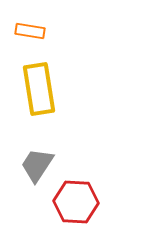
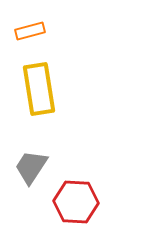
orange rectangle: rotated 24 degrees counterclockwise
gray trapezoid: moved 6 px left, 2 px down
